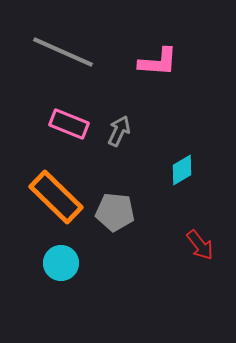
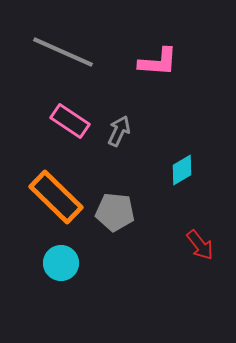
pink rectangle: moved 1 px right, 3 px up; rotated 12 degrees clockwise
